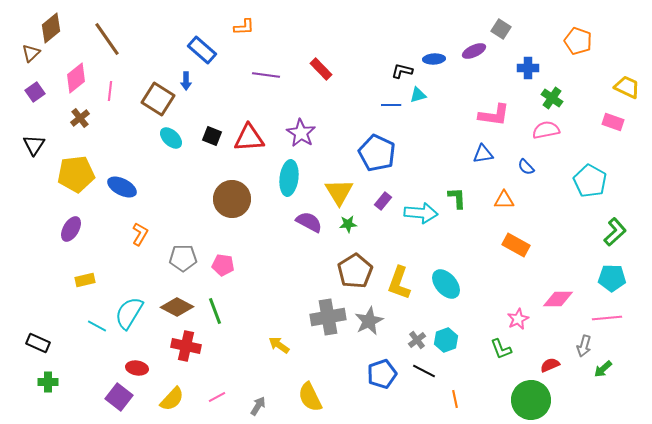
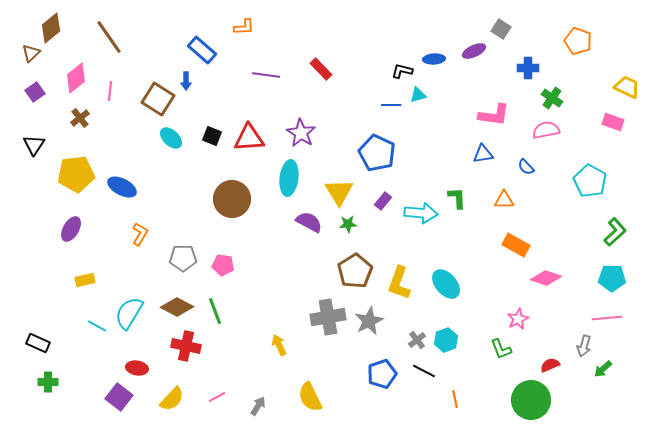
brown line at (107, 39): moved 2 px right, 2 px up
pink diamond at (558, 299): moved 12 px left, 21 px up; rotated 20 degrees clockwise
yellow arrow at (279, 345): rotated 30 degrees clockwise
